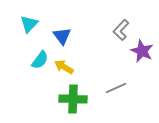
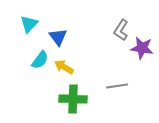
gray L-shape: rotated 10 degrees counterclockwise
blue triangle: moved 4 px left, 1 px down
purple star: moved 3 px up; rotated 15 degrees counterclockwise
gray line: moved 1 px right, 2 px up; rotated 15 degrees clockwise
